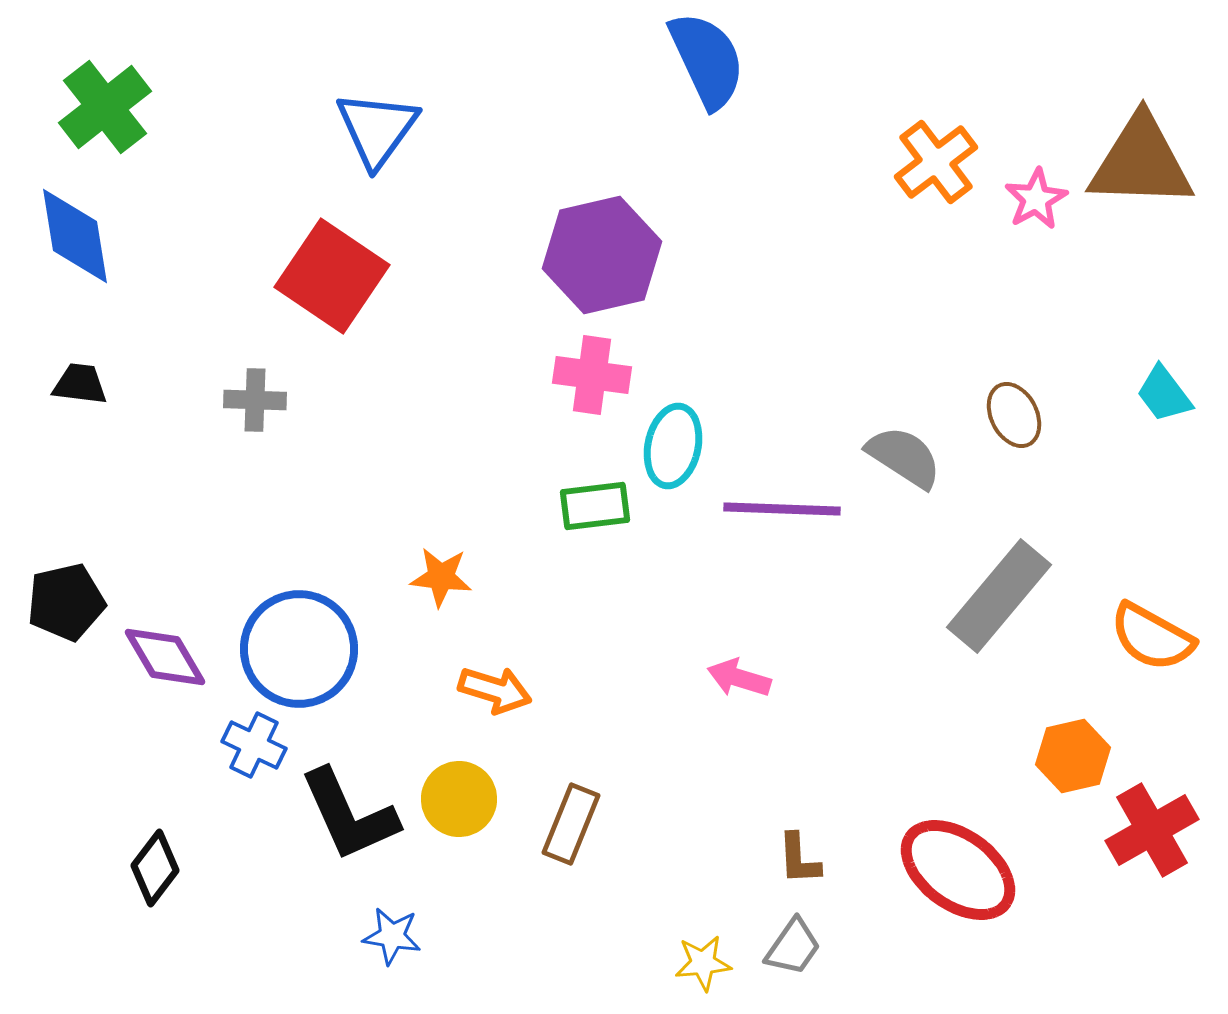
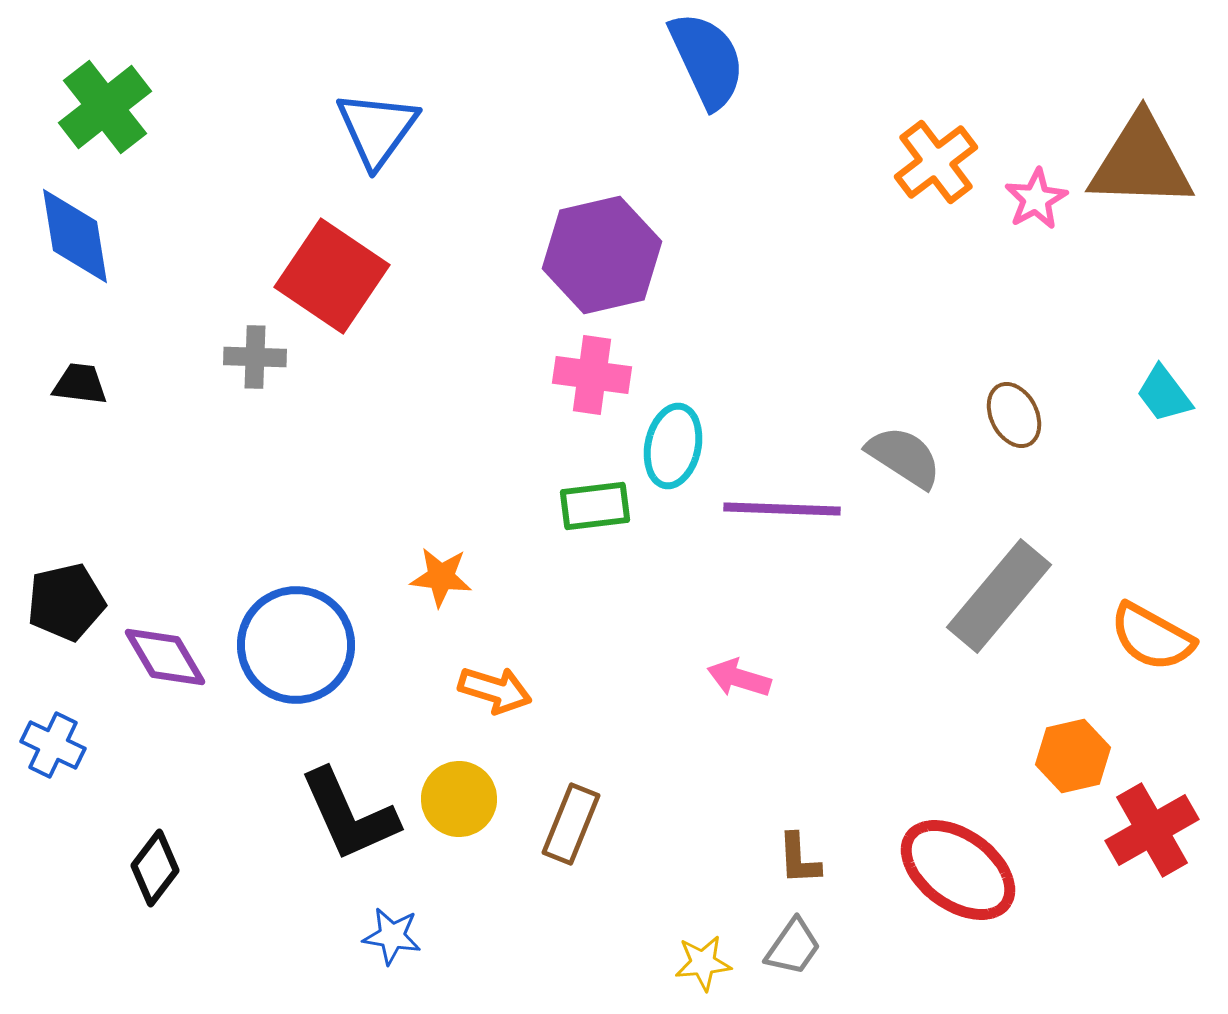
gray cross: moved 43 px up
blue circle: moved 3 px left, 4 px up
blue cross: moved 201 px left
